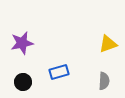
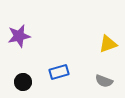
purple star: moved 3 px left, 7 px up
gray semicircle: rotated 108 degrees clockwise
